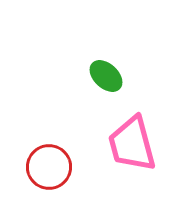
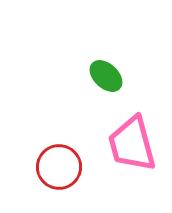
red circle: moved 10 px right
